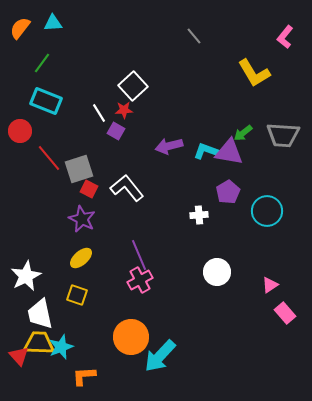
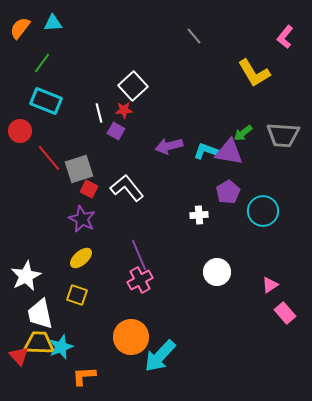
white line: rotated 18 degrees clockwise
cyan circle: moved 4 px left
